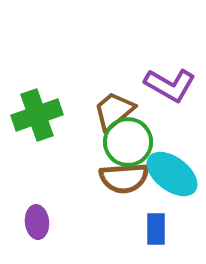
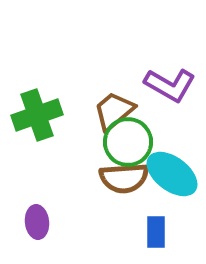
blue rectangle: moved 3 px down
